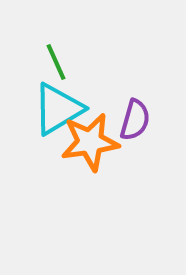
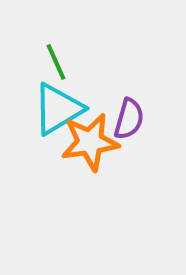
purple semicircle: moved 6 px left, 1 px up
